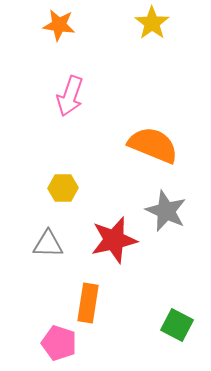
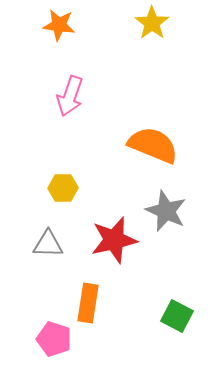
green square: moved 9 px up
pink pentagon: moved 5 px left, 4 px up
